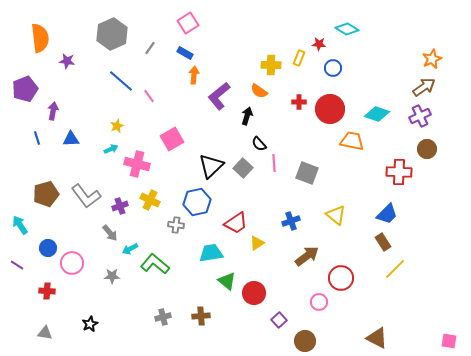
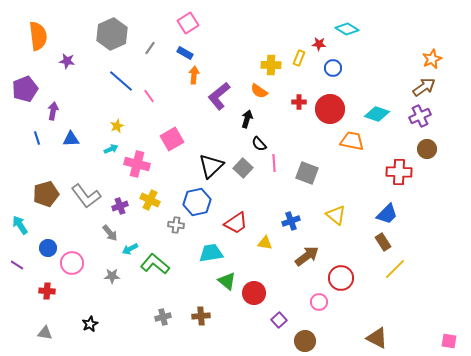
orange semicircle at (40, 38): moved 2 px left, 2 px up
black arrow at (247, 116): moved 3 px down
yellow triangle at (257, 243): moved 8 px right; rotated 42 degrees clockwise
